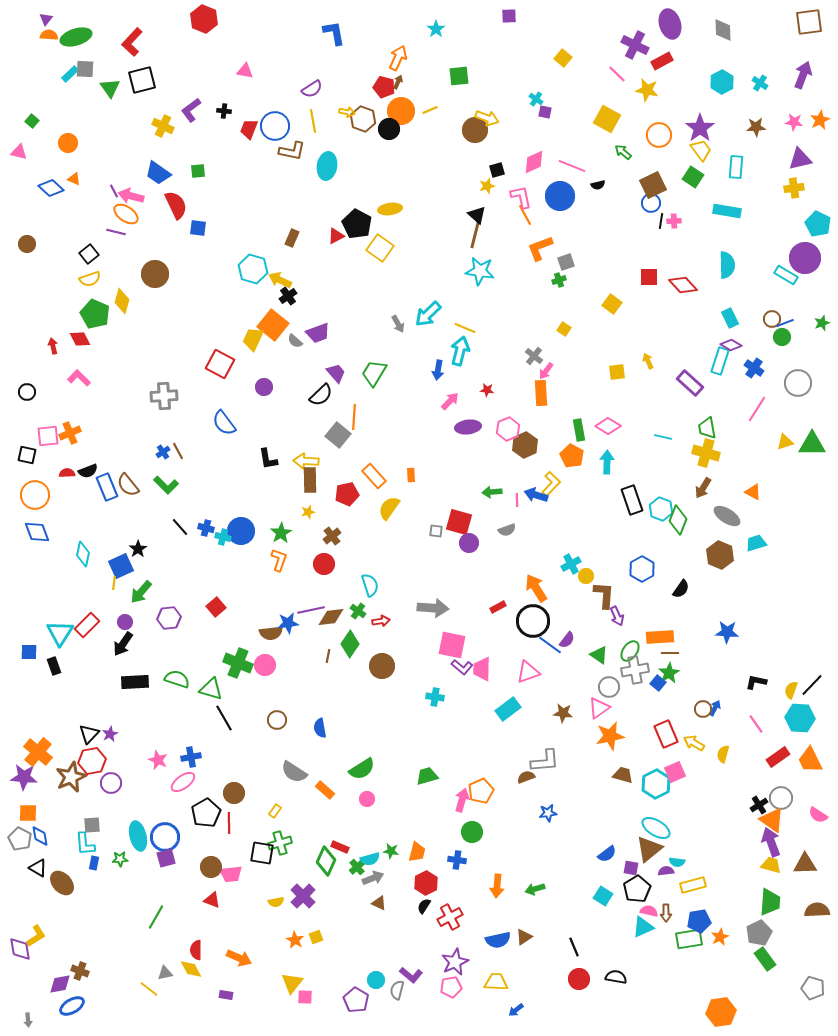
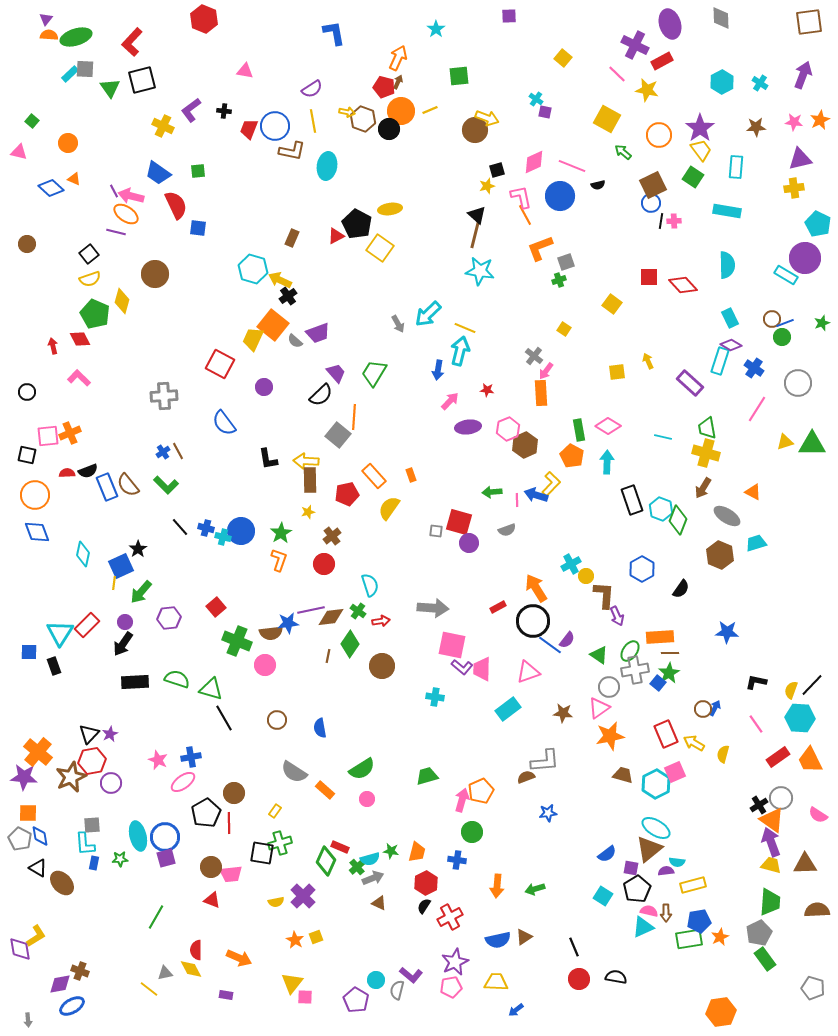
gray diamond at (723, 30): moved 2 px left, 12 px up
orange rectangle at (411, 475): rotated 16 degrees counterclockwise
green cross at (238, 663): moved 1 px left, 22 px up
